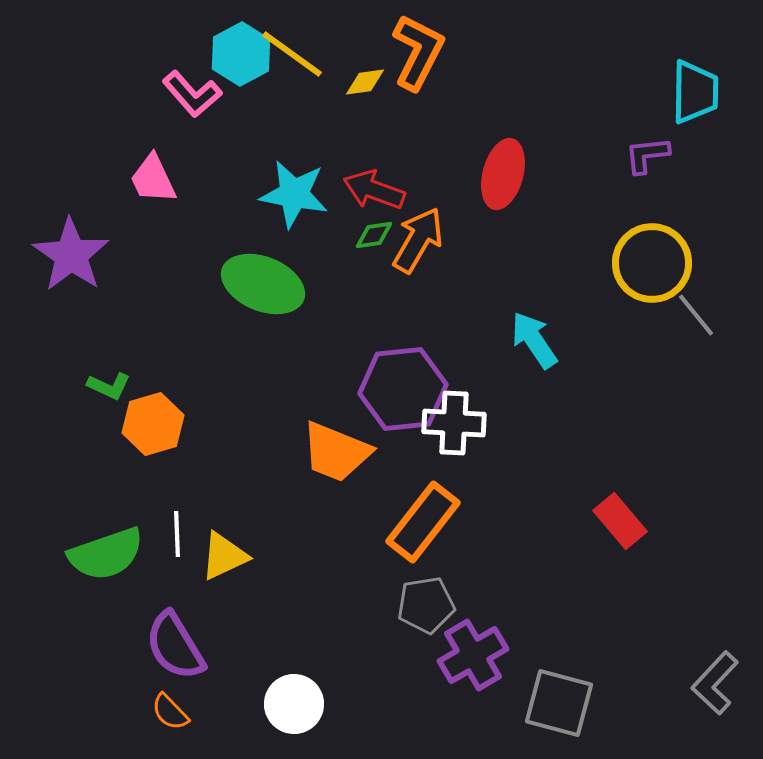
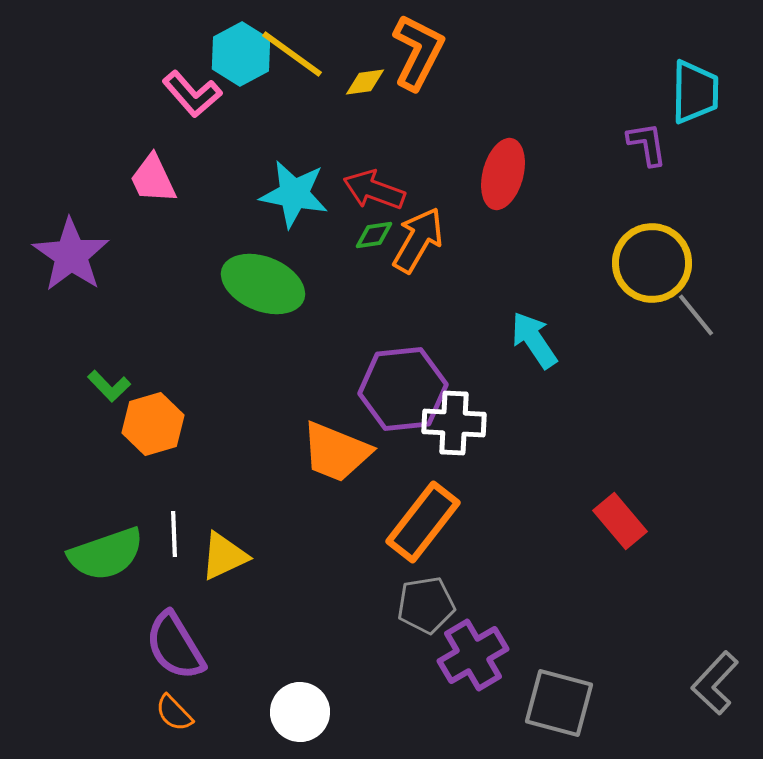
purple L-shape: moved 11 px up; rotated 87 degrees clockwise
green L-shape: rotated 21 degrees clockwise
white line: moved 3 px left
white circle: moved 6 px right, 8 px down
orange semicircle: moved 4 px right, 1 px down
